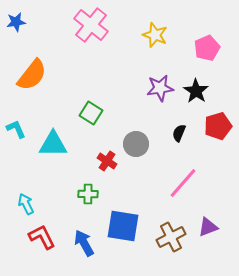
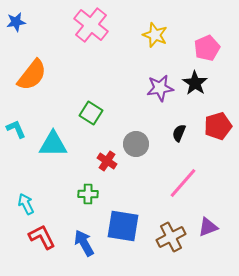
black star: moved 1 px left, 8 px up
